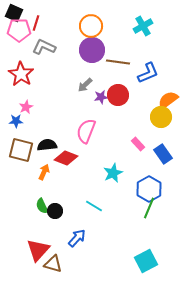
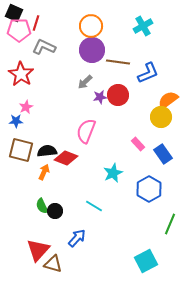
gray arrow: moved 3 px up
purple star: moved 1 px left
black semicircle: moved 6 px down
green line: moved 21 px right, 16 px down
